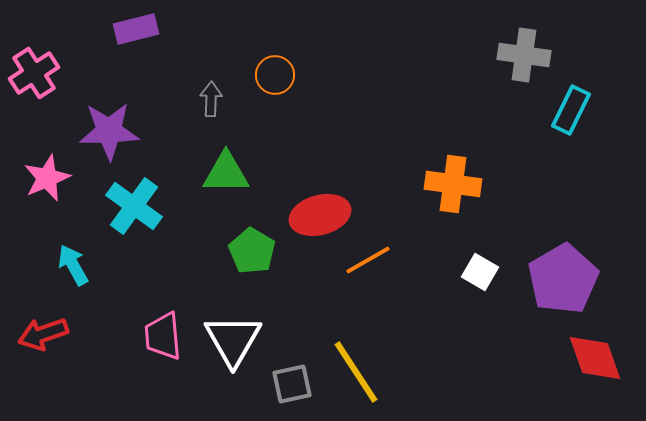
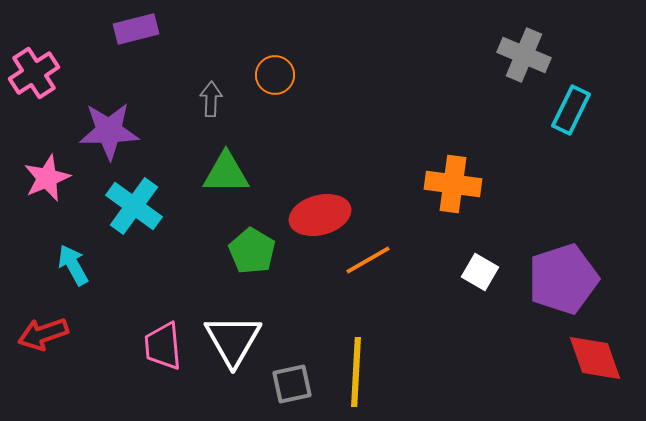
gray cross: rotated 15 degrees clockwise
purple pentagon: rotated 12 degrees clockwise
pink trapezoid: moved 10 px down
yellow line: rotated 36 degrees clockwise
